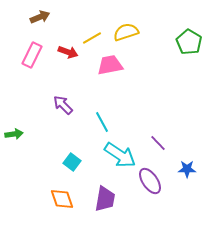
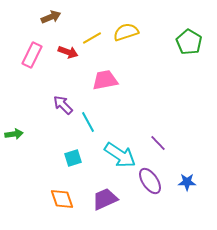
brown arrow: moved 11 px right
pink trapezoid: moved 5 px left, 15 px down
cyan line: moved 14 px left
cyan square: moved 1 px right, 4 px up; rotated 36 degrees clockwise
blue star: moved 13 px down
purple trapezoid: rotated 124 degrees counterclockwise
